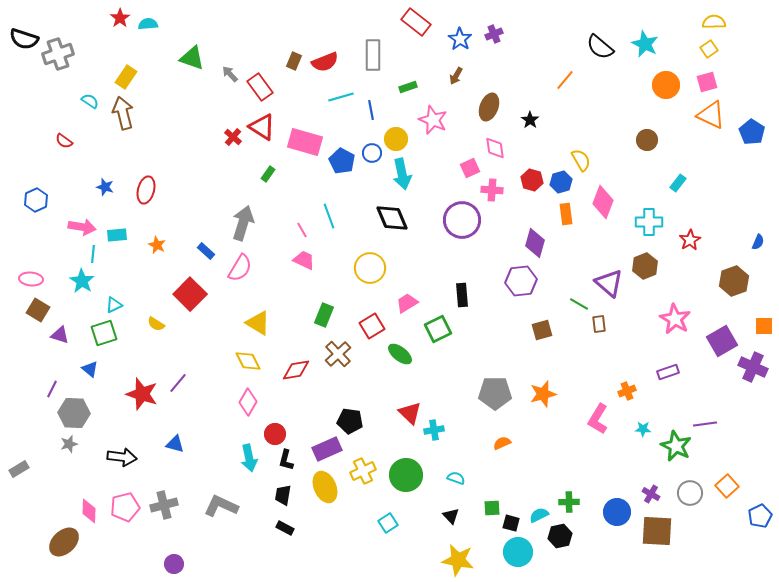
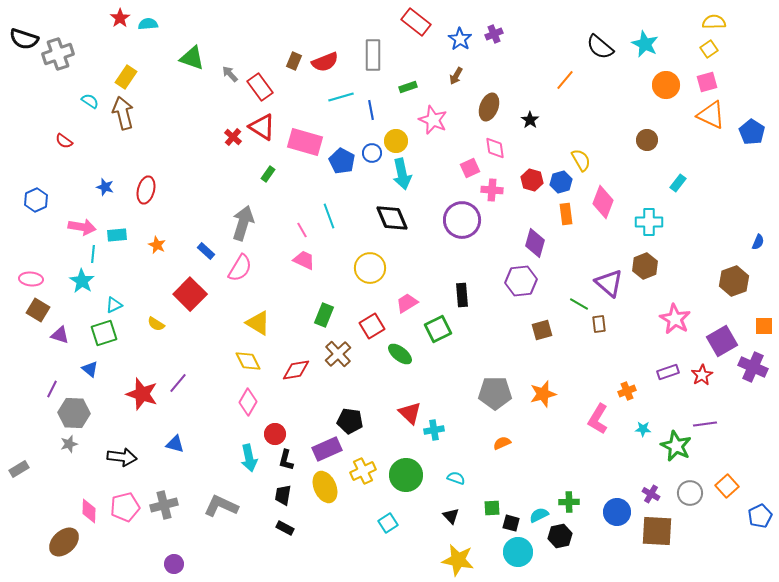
yellow circle at (396, 139): moved 2 px down
red star at (690, 240): moved 12 px right, 135 px down
